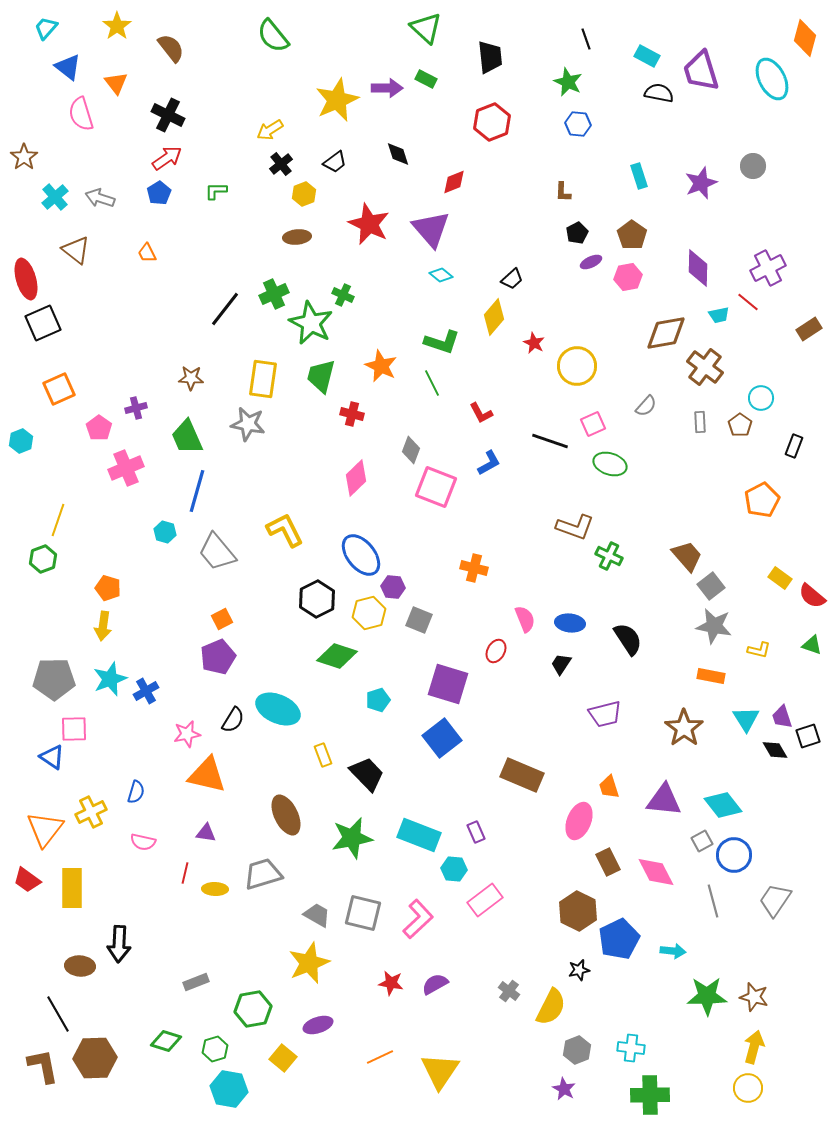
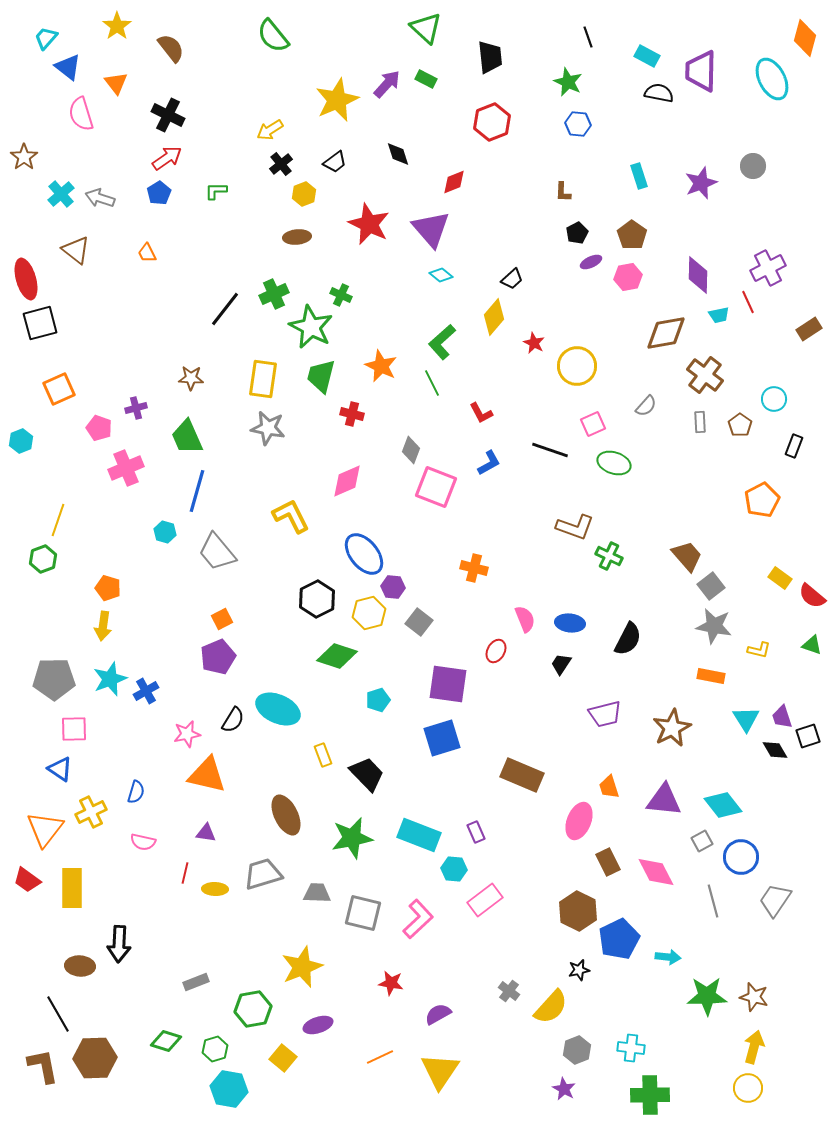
cyan trapezoid at (46, 28): moved 10 px down
black line at (586, 39): moved 2 px right, 2 px up
purple trapezoid at (701, 71): rotated 18 degrees clockwise
purple arrow at (387, 88): moved 4 px up; rotated 48 degrees counterclockwise
cyan cross at (55, 197): moved 6 px right, 3 px up
purple diamond at (698, 268): moved 7 px down
green cross at (343, 295): moved 2 px left
red line at (748, 302): rotated 25 degrees clockwise
black square at (43, 323): moved 3 px left; rotated 9 degrees clockwise
green star at (311, 323): moved 4 px down
green L-shape at (442, 342): rotated 120 degrees clockwise
brown cross at (705, 367): moved 8 px down
cyan circle at (761, 398): moved 13 px right, 1 px down
gray star at (248, 424): moved 20 px right, 4 px down
pink pentagon at (99, 428): rotated 15 degrees counterclockwise
black line at (550, 441): moved 9 px down
green ellipse at (610, 464): moved 4 px right, 1 px up
pink diamond at (356, 478): moved 9 px left, 3 px down; rotated 21 degrees clockwise
yellow L-shape at (285, 530): moved 6 px right, 14 px up
blue ellipse at (361, 555): moved 3 px right, 1 px up
gray square at (419, 620): moved 2 px down; rotated 16 degrees clockwise
black semicircle at (628, 639): rotated 60 degrees clockwise
purple square at (448, 684): rotated 9 degrees counterclockwise
brown star at (684, 728): moved 12 px left; rotated 9 degrees clockwise
blue square at (442, 738): rotated 21 degrees clockwise
blue triangle at (52, 757): moved 8 px right, 12 px down
blue circle at (734, 855): moved 7 px right, 2 px down
gray trapezoid at (317, 915): moved 22 px up; rotated 28 degrees counterclockwise
cyan arrow at (673, 951): moved 5 px left, 6 px down
yellow star at (309, 963): moved 7 px left, 4 px down
purple semicircle at (435, 984): moved 3 px right, 30 px down
yellow semicircle at (551, 1007): rotated 15 degrees clockwise
